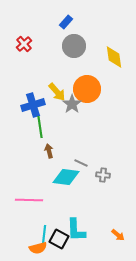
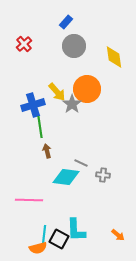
brown arrow: moved 2 px left
